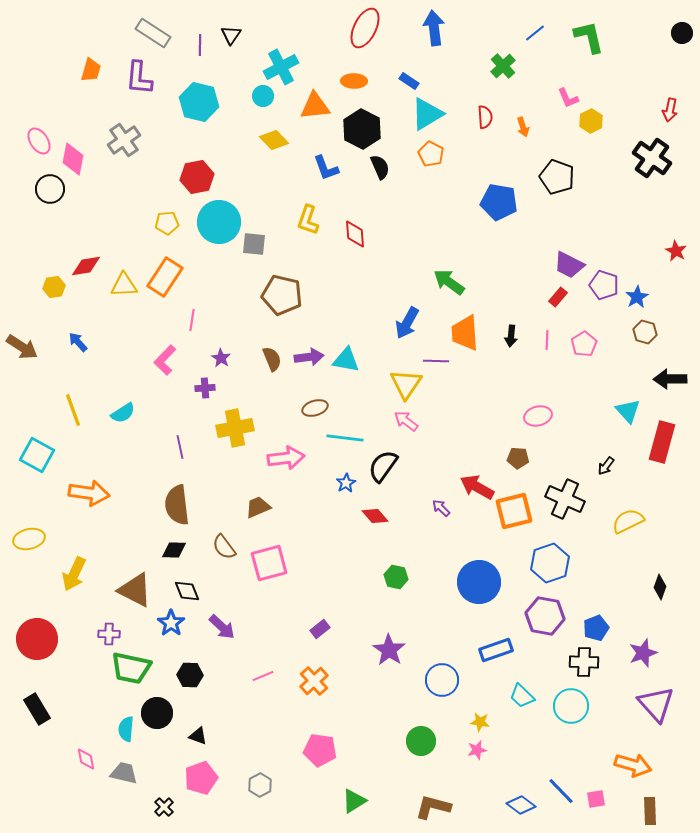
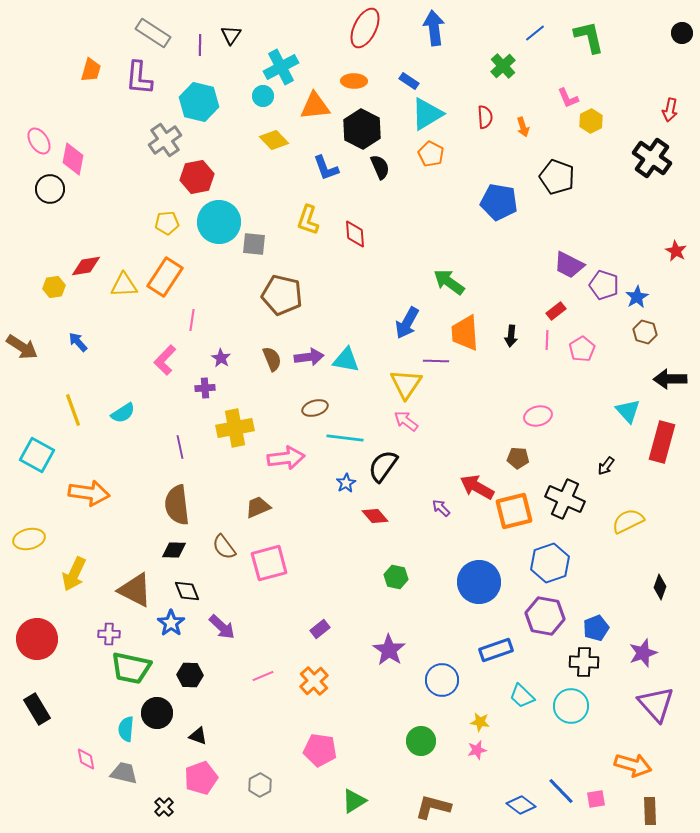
gray cross at (124, 140): moved 41 px right
red rectangle at (558, 297): moved 2 px left, 14 px down; rotated 12 degrees clockwise
pink pentagon at (584, 344): moved 2 px left, 5 px down
